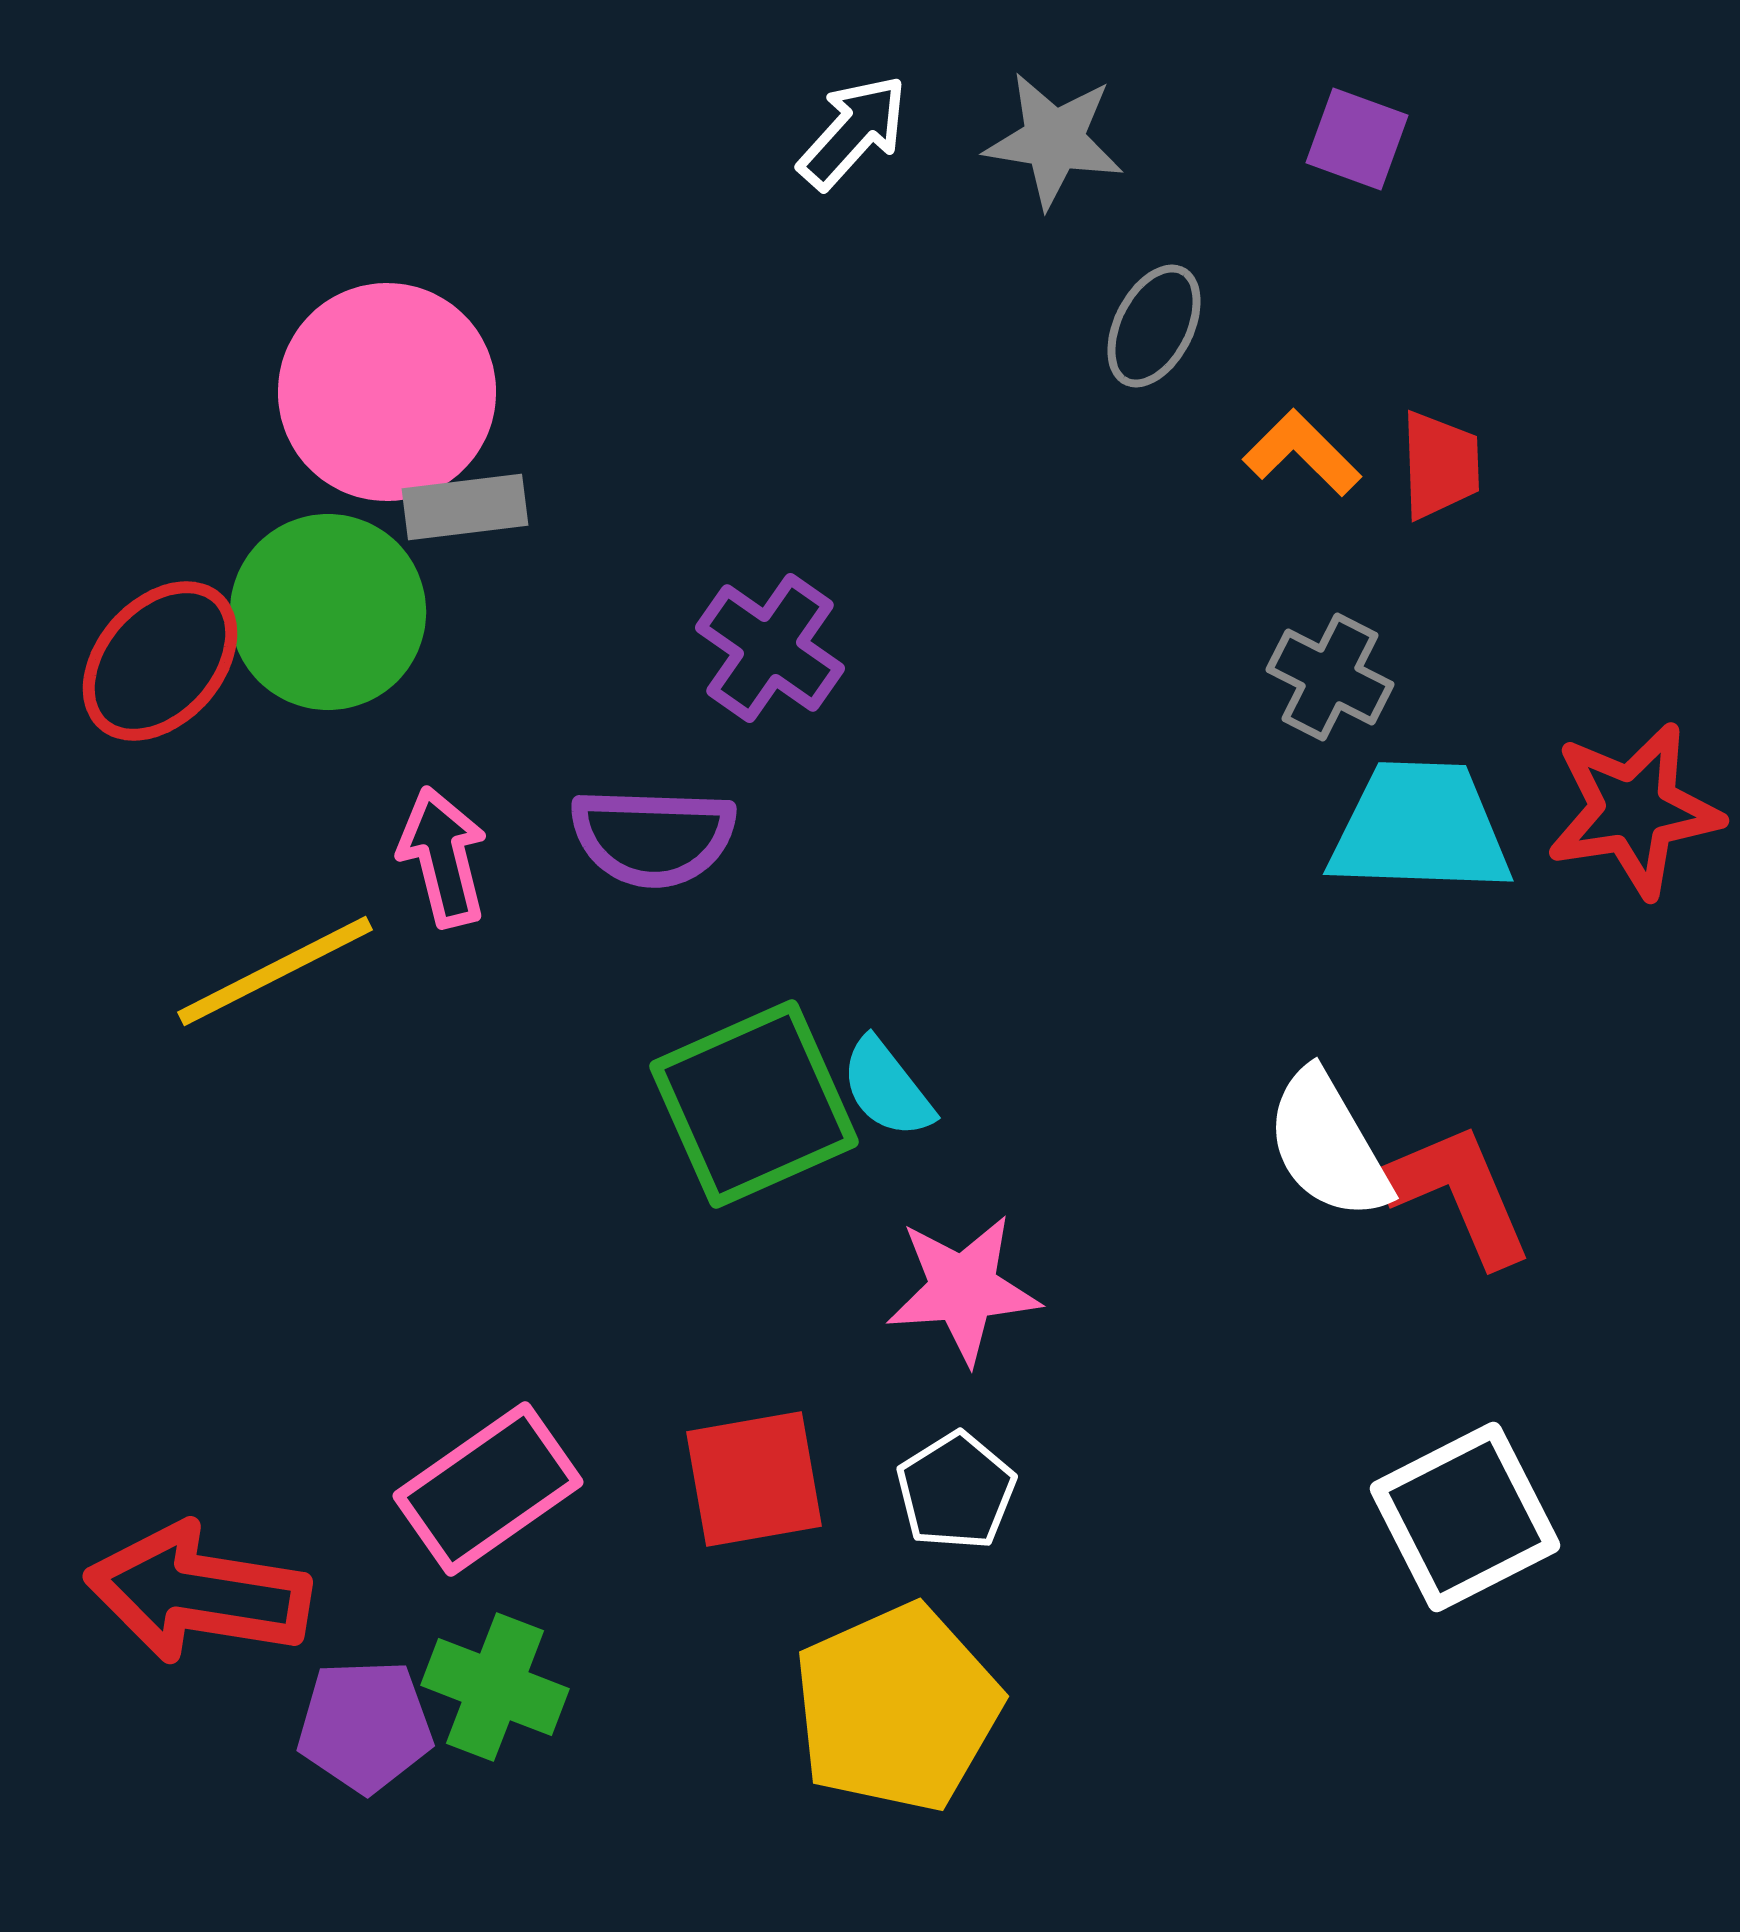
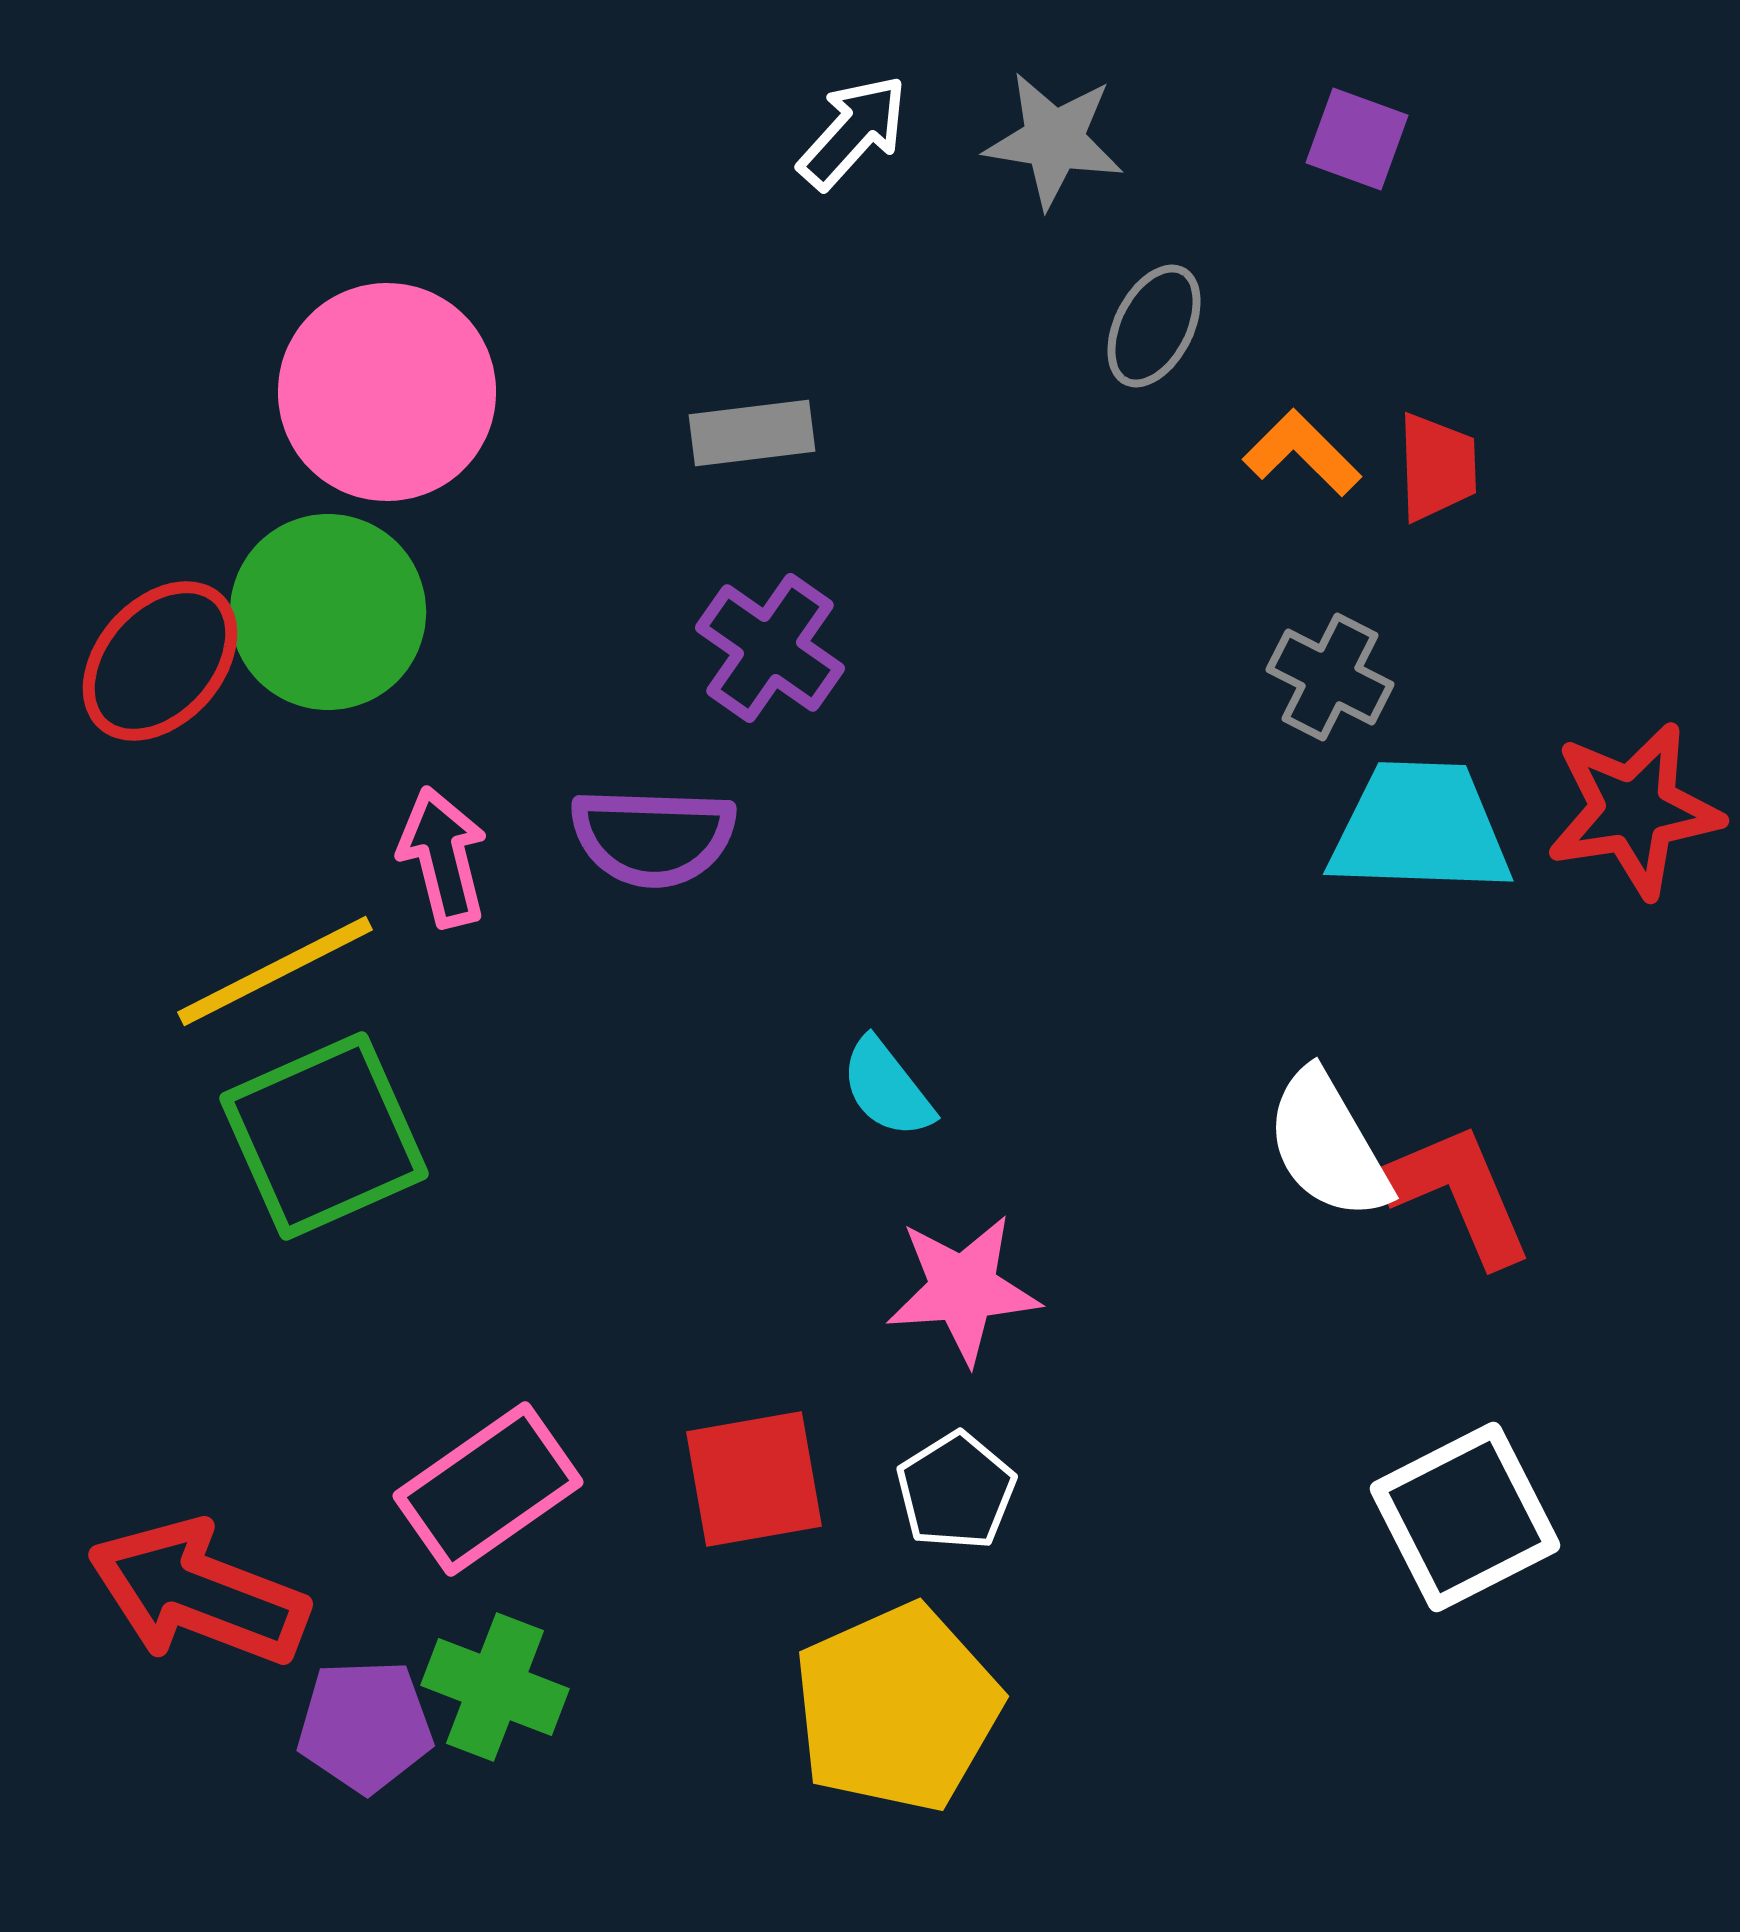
red trapezoid: moved 3 px left, 2 px down
gray rectangle: moved 287 px right, 74 px up
green square: moved 430 px left, 32 px down
red arrow: rotated 12 degrees clockwise
